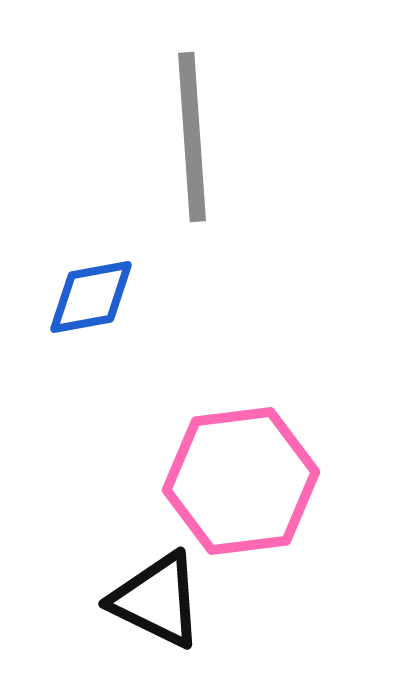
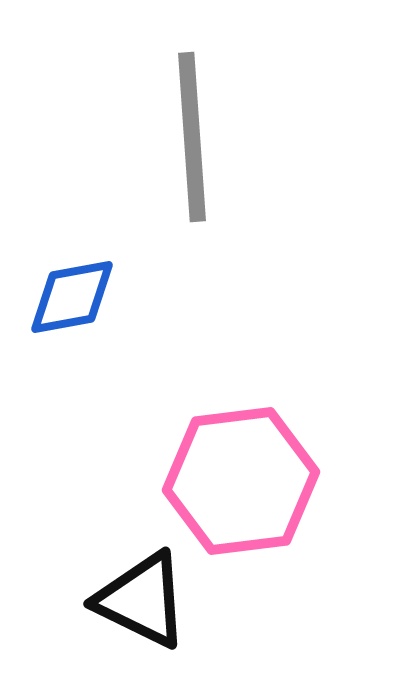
blue diamond: moved 19 px left
black triangle: moved 15 px left
